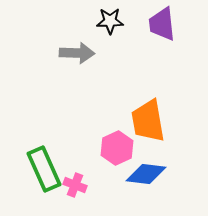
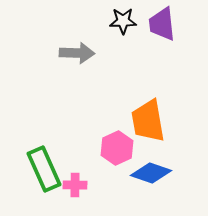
black star: moved 13 px right
blue diamond: moved 5 px right, 1 px up; rotated 12 degrees clockwise
pink cross: rotated 20 degrees counterclockwise
